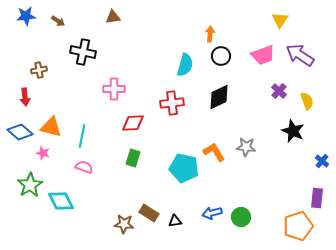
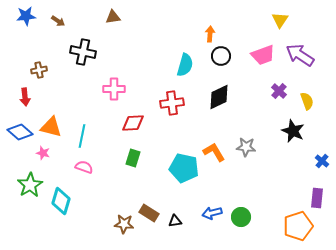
cyan diamond: rotated 44 degrees clockwise
